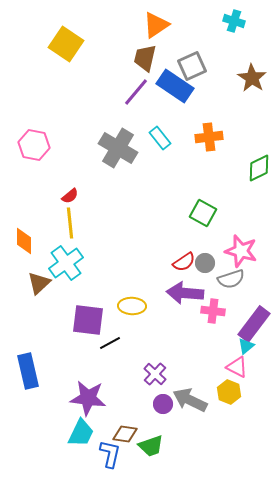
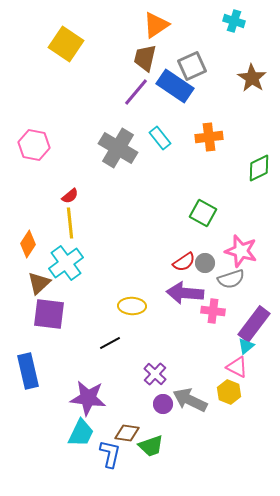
orange diamond at (24, 241): moved 4 px right, 3 px down; rotated 32 degrees clockwise
purple square at (88, 320): moved 39 px left, 6 px up
brown diamond at (125, 434): moved 2 px right, 1 px up
